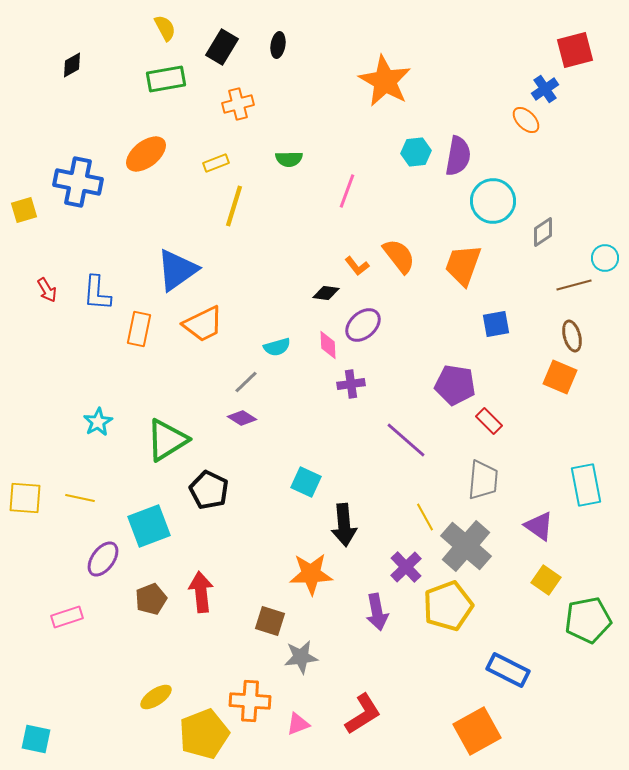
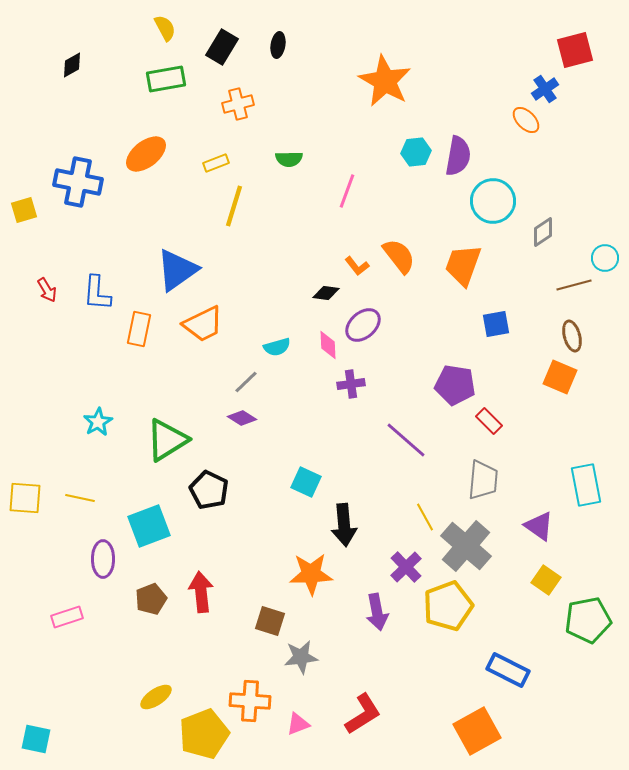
purple ellipse at (103, 559): rotated 36 degrees counterclockwise
